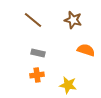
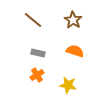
brown star: rotated 18 degrees clockwise
orange semicircle: moved 11 px left, 1 px down
orange cross: rotated 24 degrees counterclockwise
